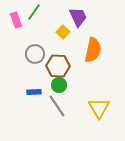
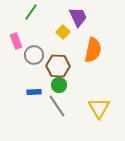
green line: moved 3 px left
pink rectangle: moved 21 px down
gray circle: moved 1 px left, 1 px down
